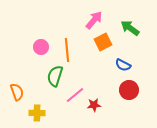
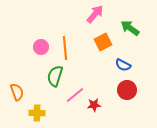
pink arrow: moved 1 px right, 6 px up
orange line: moved 2 px left, 2 px up
red circle: moved 2 px left
